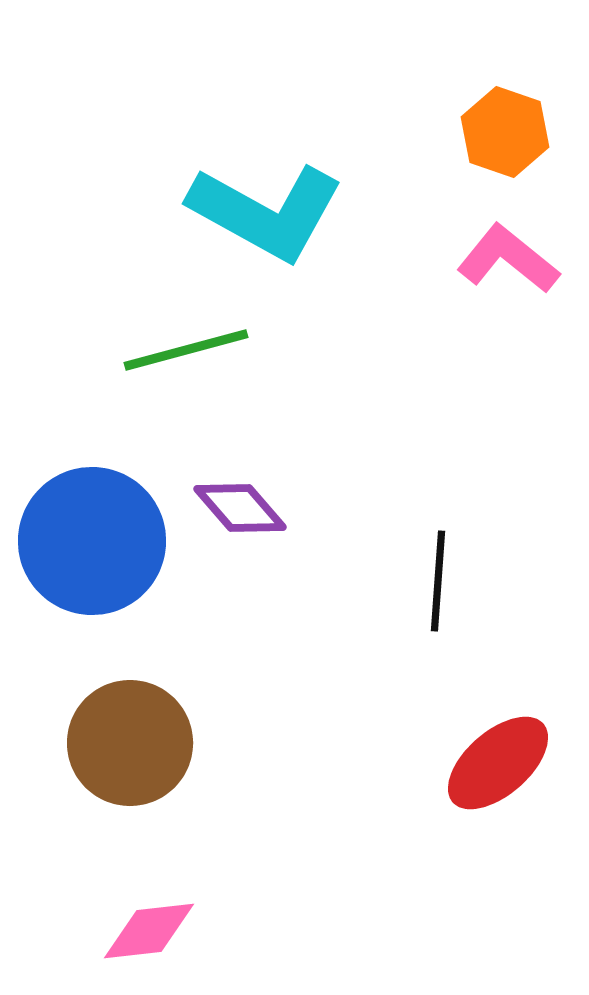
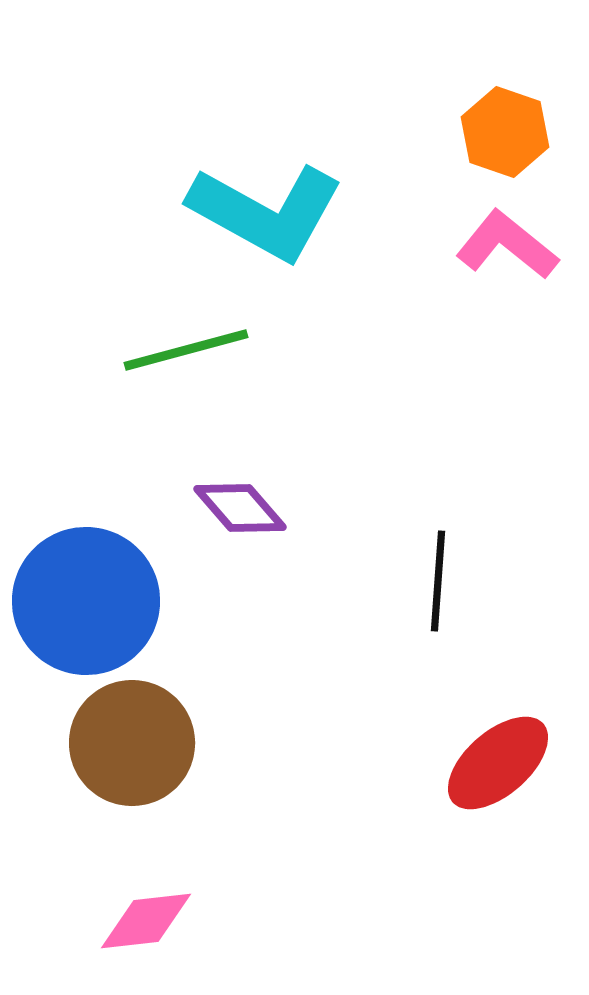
pink L-shape: moved 1 px left, 14 px up
blue circle: moved 6 px left, 60 px down
brown circle: moved 2 px right
pink diamond: moved 3 px left, 10 px up
